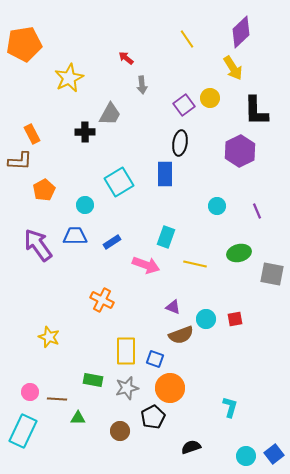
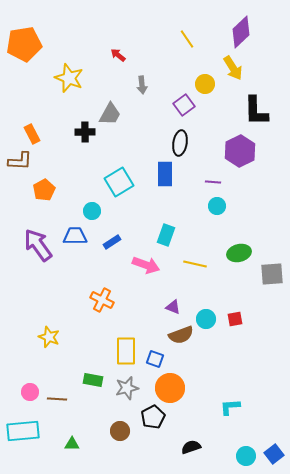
red arrow at (126, 58): moved 8 px left, 3 px up
yellow star at (69, 78): rotated 24 degrees counterclockwise
yellow circle at (210, 98): moved 5 px left, 14 px up
cyan circle at (85, 205): moved 7 px right, 6 px down
purple line at (257, 211): moved 44 px left, 29 px up; rotated 63 degrees counterclockwise
cyan rectangle at (166, 237): moved 2 px up
gray square at (272, 274): rotated 15 degrees counterclockwise
cyan L-shape at (230, 407): rotated 110 degrees counterclockwise
green triangle at (78, 418): moved 6 px left, 26 px down
cyan rectangle at (23, 431): rotated 60 degrees clockwise
